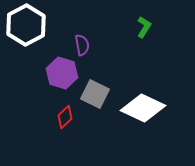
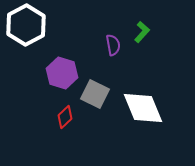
green L-shape: moved 2 px left, 5 px down; rotated 10 degrees clockwise
purple semicircle: moved 31 px right
white diamond: rotated 42 degrees clockwise
